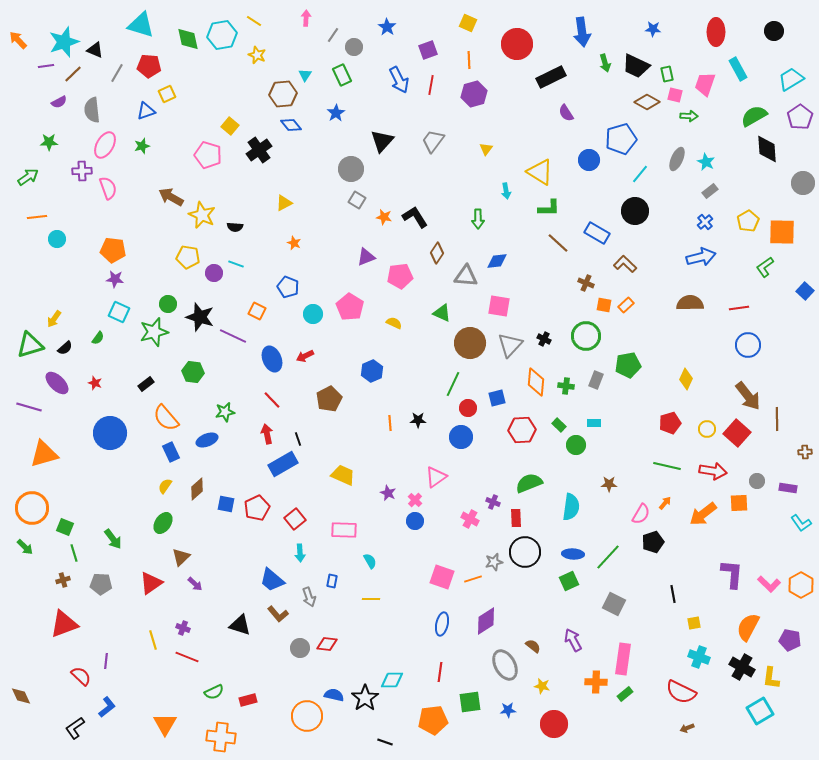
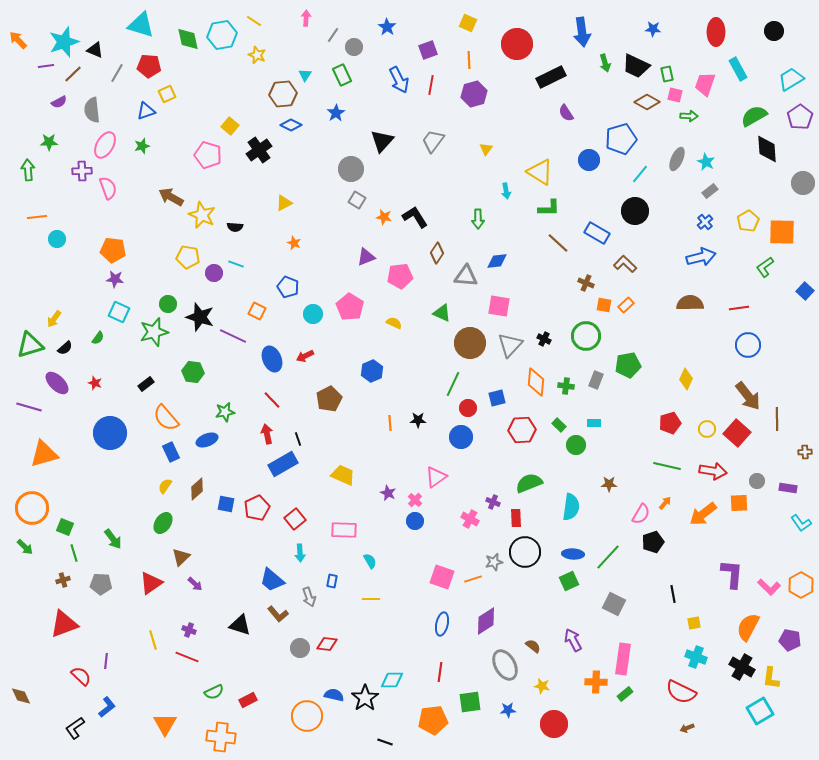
blue diamond at (291, 125): rotated 25 degrees counterclockwise
green arrow at (28, 177): moved 7 px up; rotated 60 degrees counterclockwise
pink L-shape at (769, 584): moved 3 px down
purple cross at (183, 628): moved 6 px right, 2 px down
cyan cross at (699, 657): moved 3 px left
red rectangle at (248, 700): rotated 12 degrees counterclockwise
